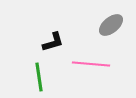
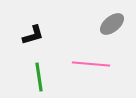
gray ellipse: moved 1 px right, 1 px up
black L-shape: moved 20 px left, 7 px up
